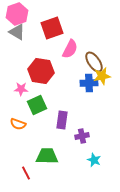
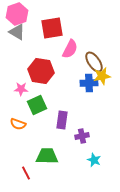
red square: rotated 10 degrees clockwise
